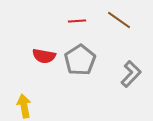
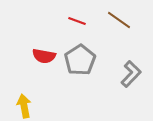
red line: rotated 24 degrees clockwise
